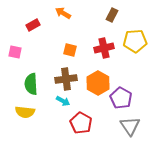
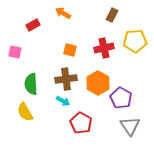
yellow semicircle: rotated 54 degrees clockwise
